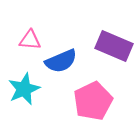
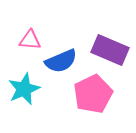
purple rectangle: moved 4 px left, 4 px down
pink pentagon: moved 7 px up
